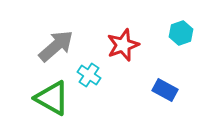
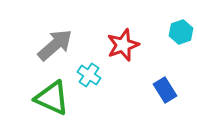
cyan hexagon: moved 1 px up
gray arrow: moved 1 px left, 1 px up
blue rectangle: rotated 30 degrees clockwise
green triangle: rotated 6 degrees counterclockwise
